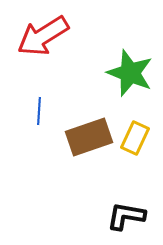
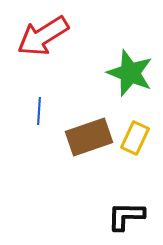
black L-shape: rotated 9 degrees counterclockwise
